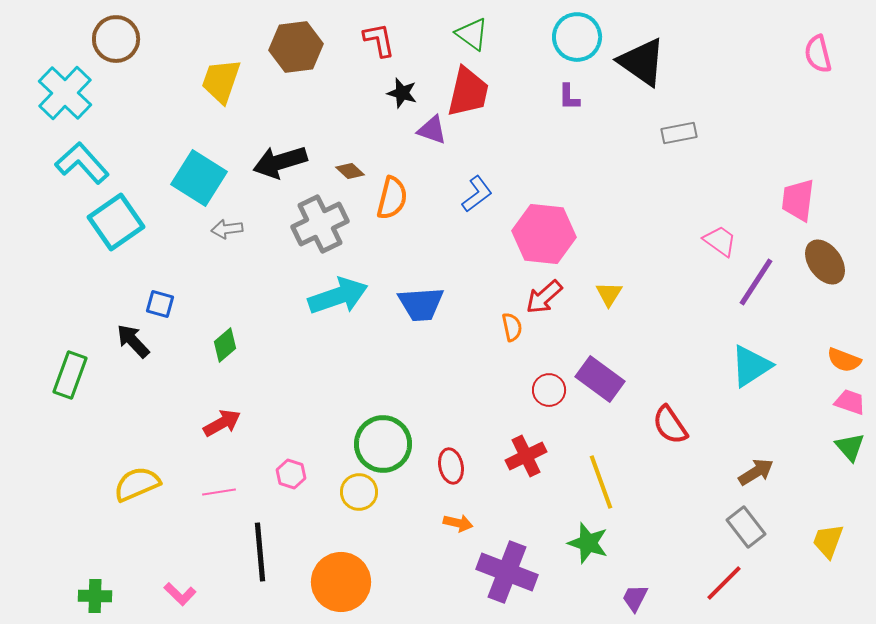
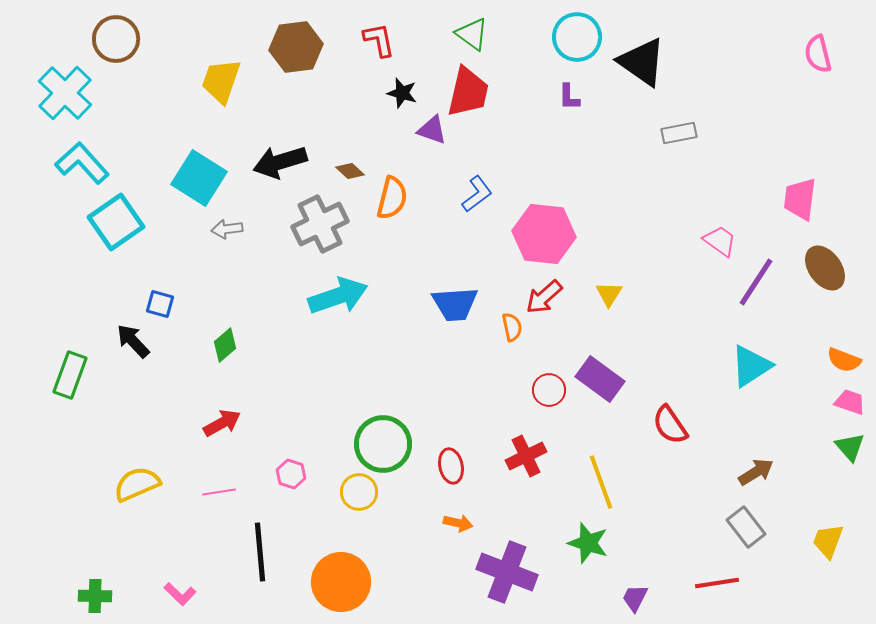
pink trapezoid at (798, 200): moved 2 px right, 1 px up
brown ellipse at (825, 262): moved 6 px down
blue trapezoid at (421, 304): moved 34 px right
red line at (724, 583): moved 7 px left; rotated 36 degrees clockwise
